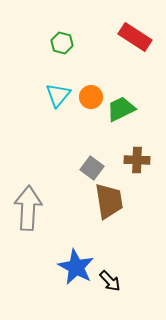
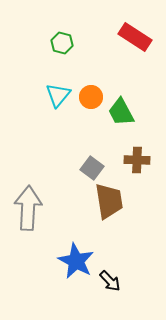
green trapezoid: moved 3 px down; rotated 92 degrees counterclockwise
blue star: moved 6 px up
